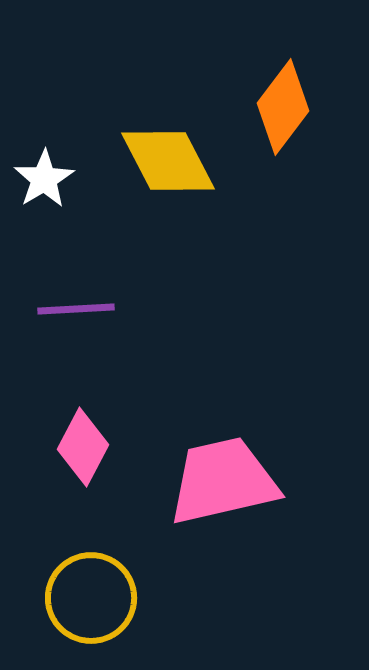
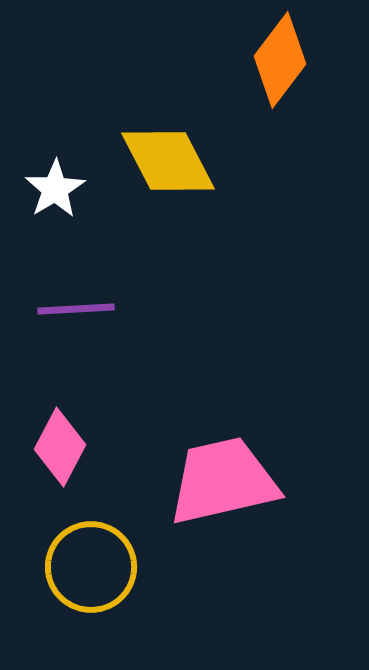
orange diamond: moved 3 px left, 47 px up
white star: moved 11 px right, 10 px down
pink diamond: moved 23 px left
yellow circle: moved 31 px up
